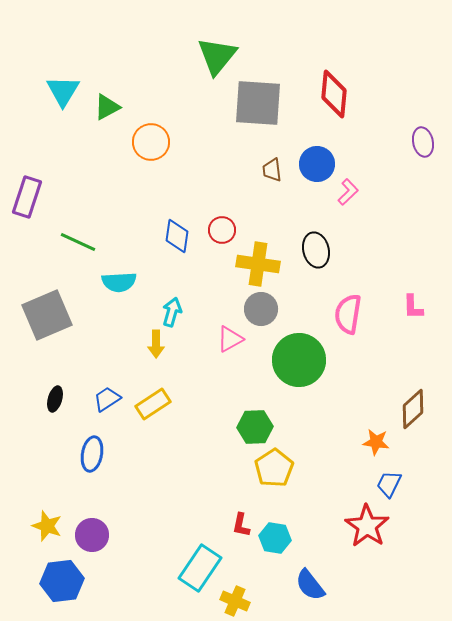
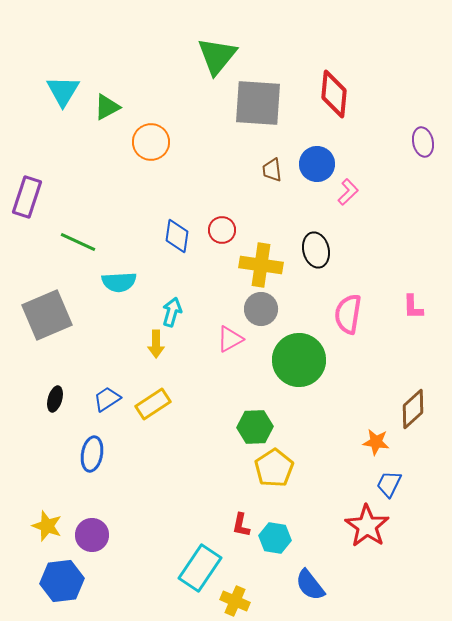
yellow cross at (258, 264): moved 3 px right, 1 px down
